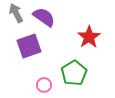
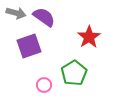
gray arrow: rotated 132 degrees clockwise
